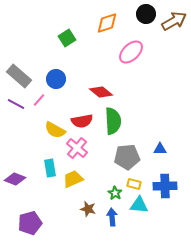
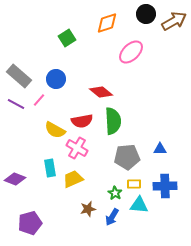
pink cross: rotated 10 degrees counterclockwise
yellow rectangle: rotated 16 degrees counterclockwise
brown star: rotated 28 degrees counterclockwise
blue arrow: rotated 144 degrees counterclockwise
